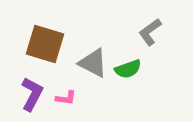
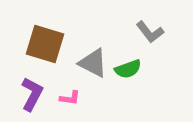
gray L-shape: rotated 92 degrees counterclockwise
pink L-shape: moved 4 px right
